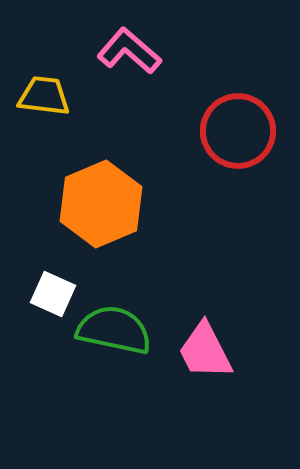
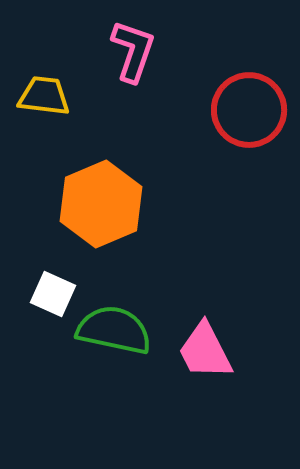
pink L-shape: moved 4 px right; rotated 68 degrees clockwise
red circle: moved 11 px right, 21 px up
